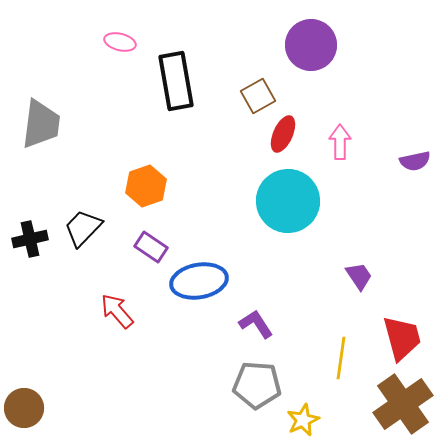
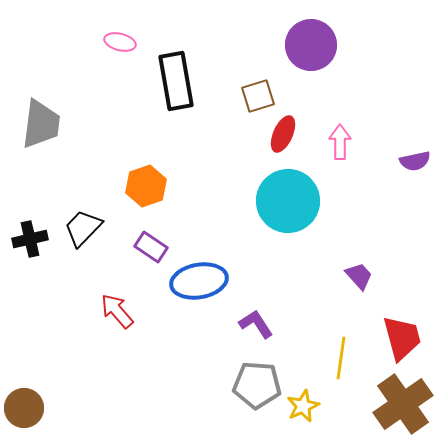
brown square: rotated 12 degrees clockwise
purple trapezoid: rotated 8 degrees counterclockwise
yellow star: moved 14 px up
